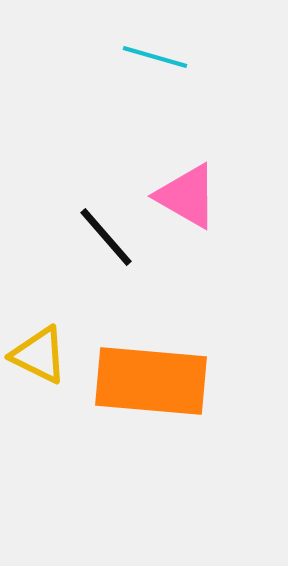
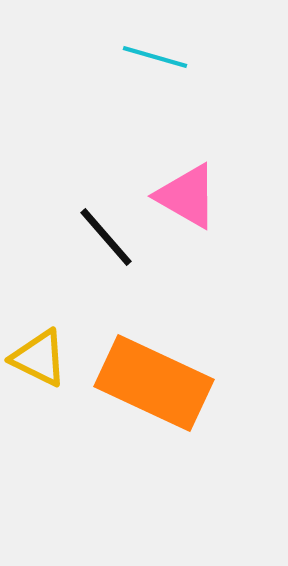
yellow triangle: moved 3 px down
orange rectangle: moved 3 px right, 2 px down; rotated 20 degrees clockwise
